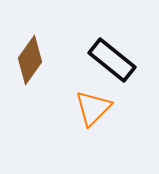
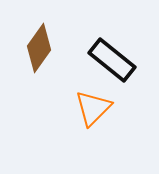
brown diamond: moved 9 px right, 12 px up
